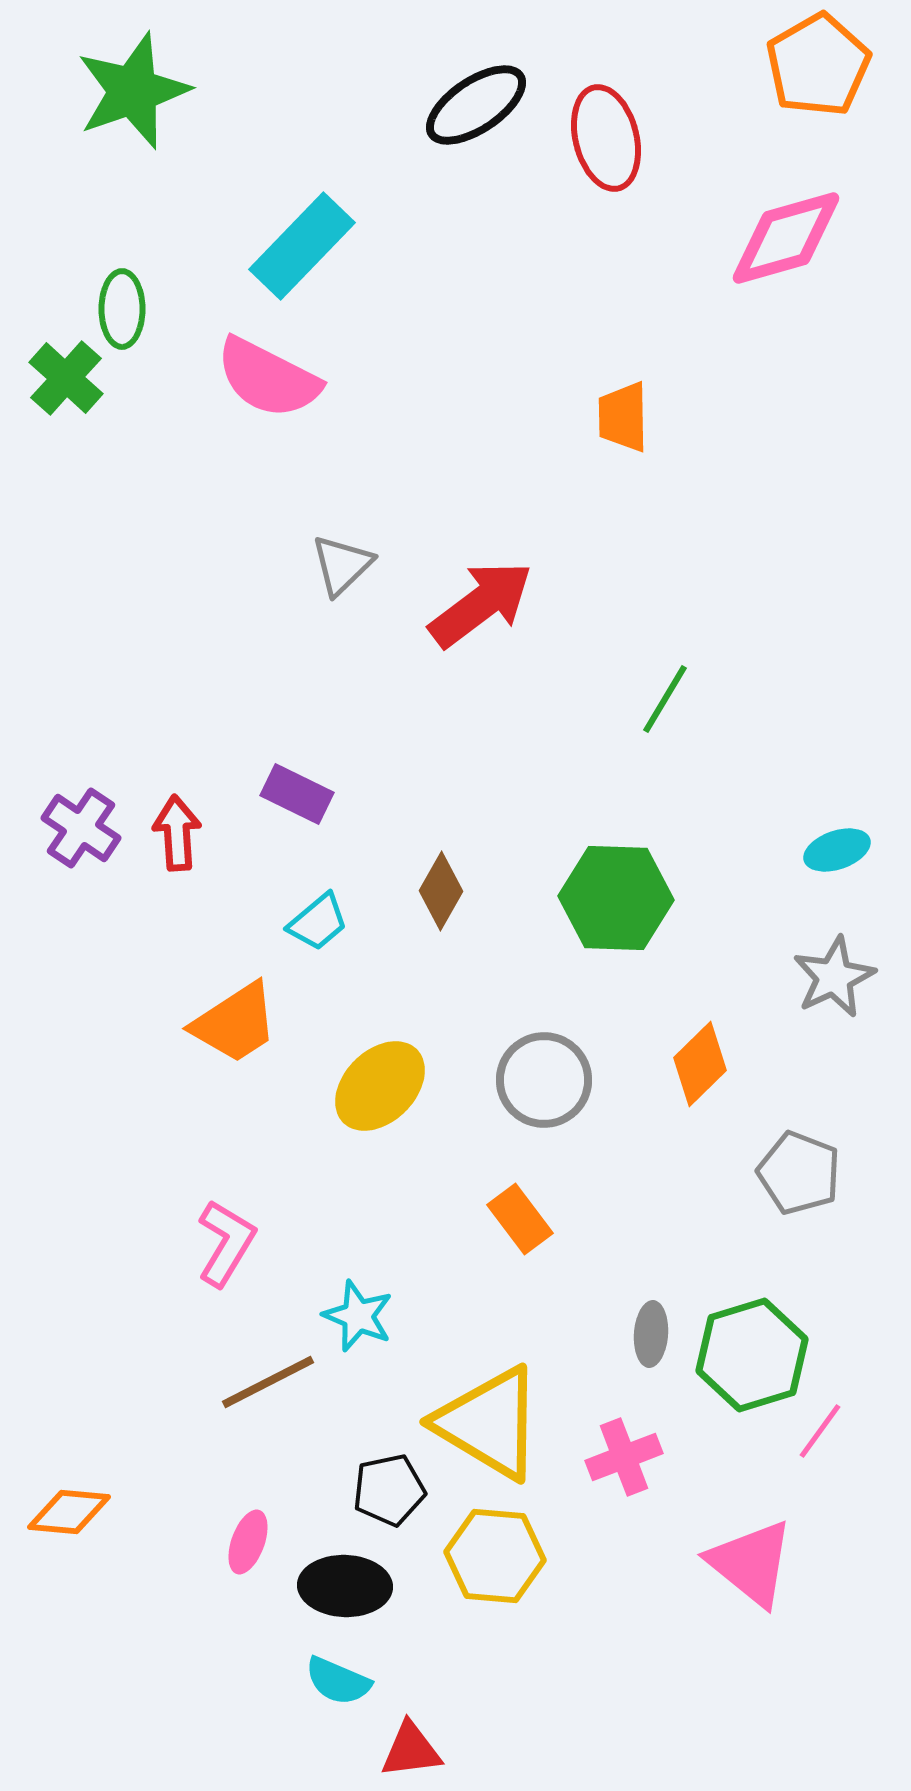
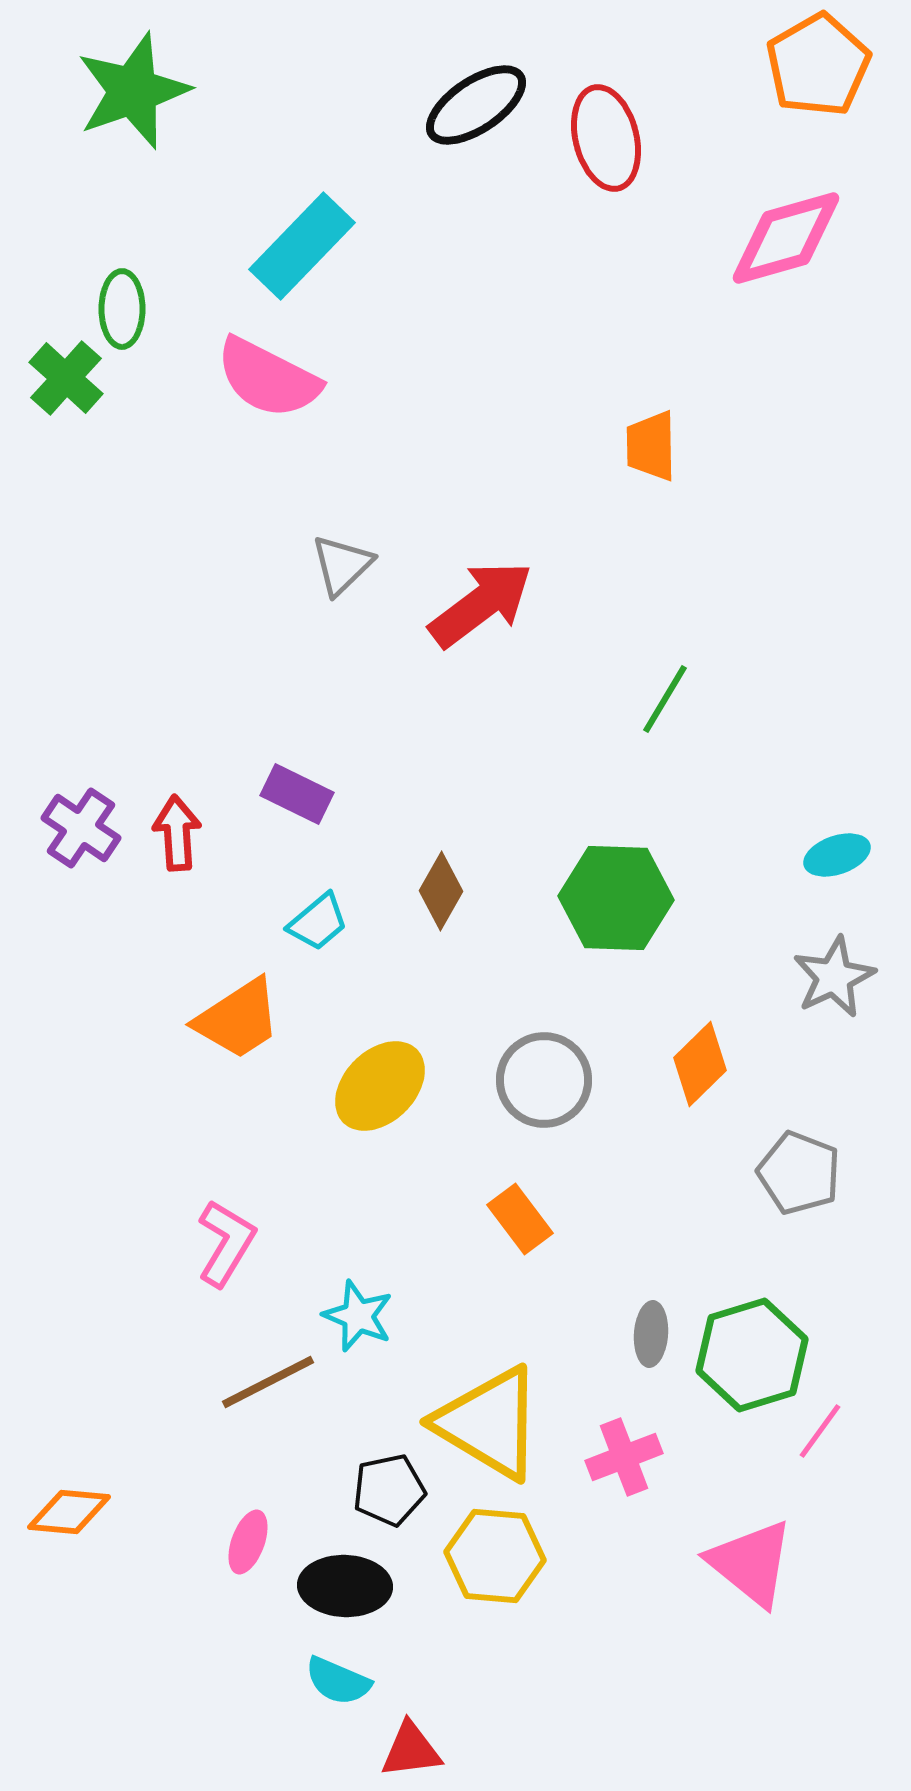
orange trapezoid at (623, 417): moved 28 px right, 29 px down
cyan ellipse at (837, 850): moved 5 px down
orange trapezoid at (235, 1023): moved 3 px right, 4 px up
